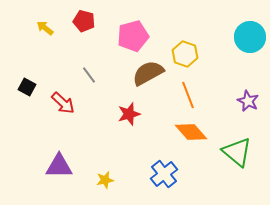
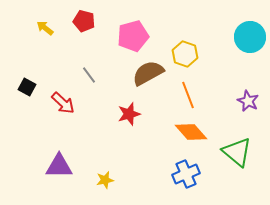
blue cross: moved 22 px right; rotated 16 degrees clockwise
